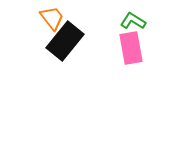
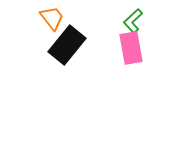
green L-shape: rotated 75 degrees counterclockwise
black rectangle: moved 2 px right, 4 px down
